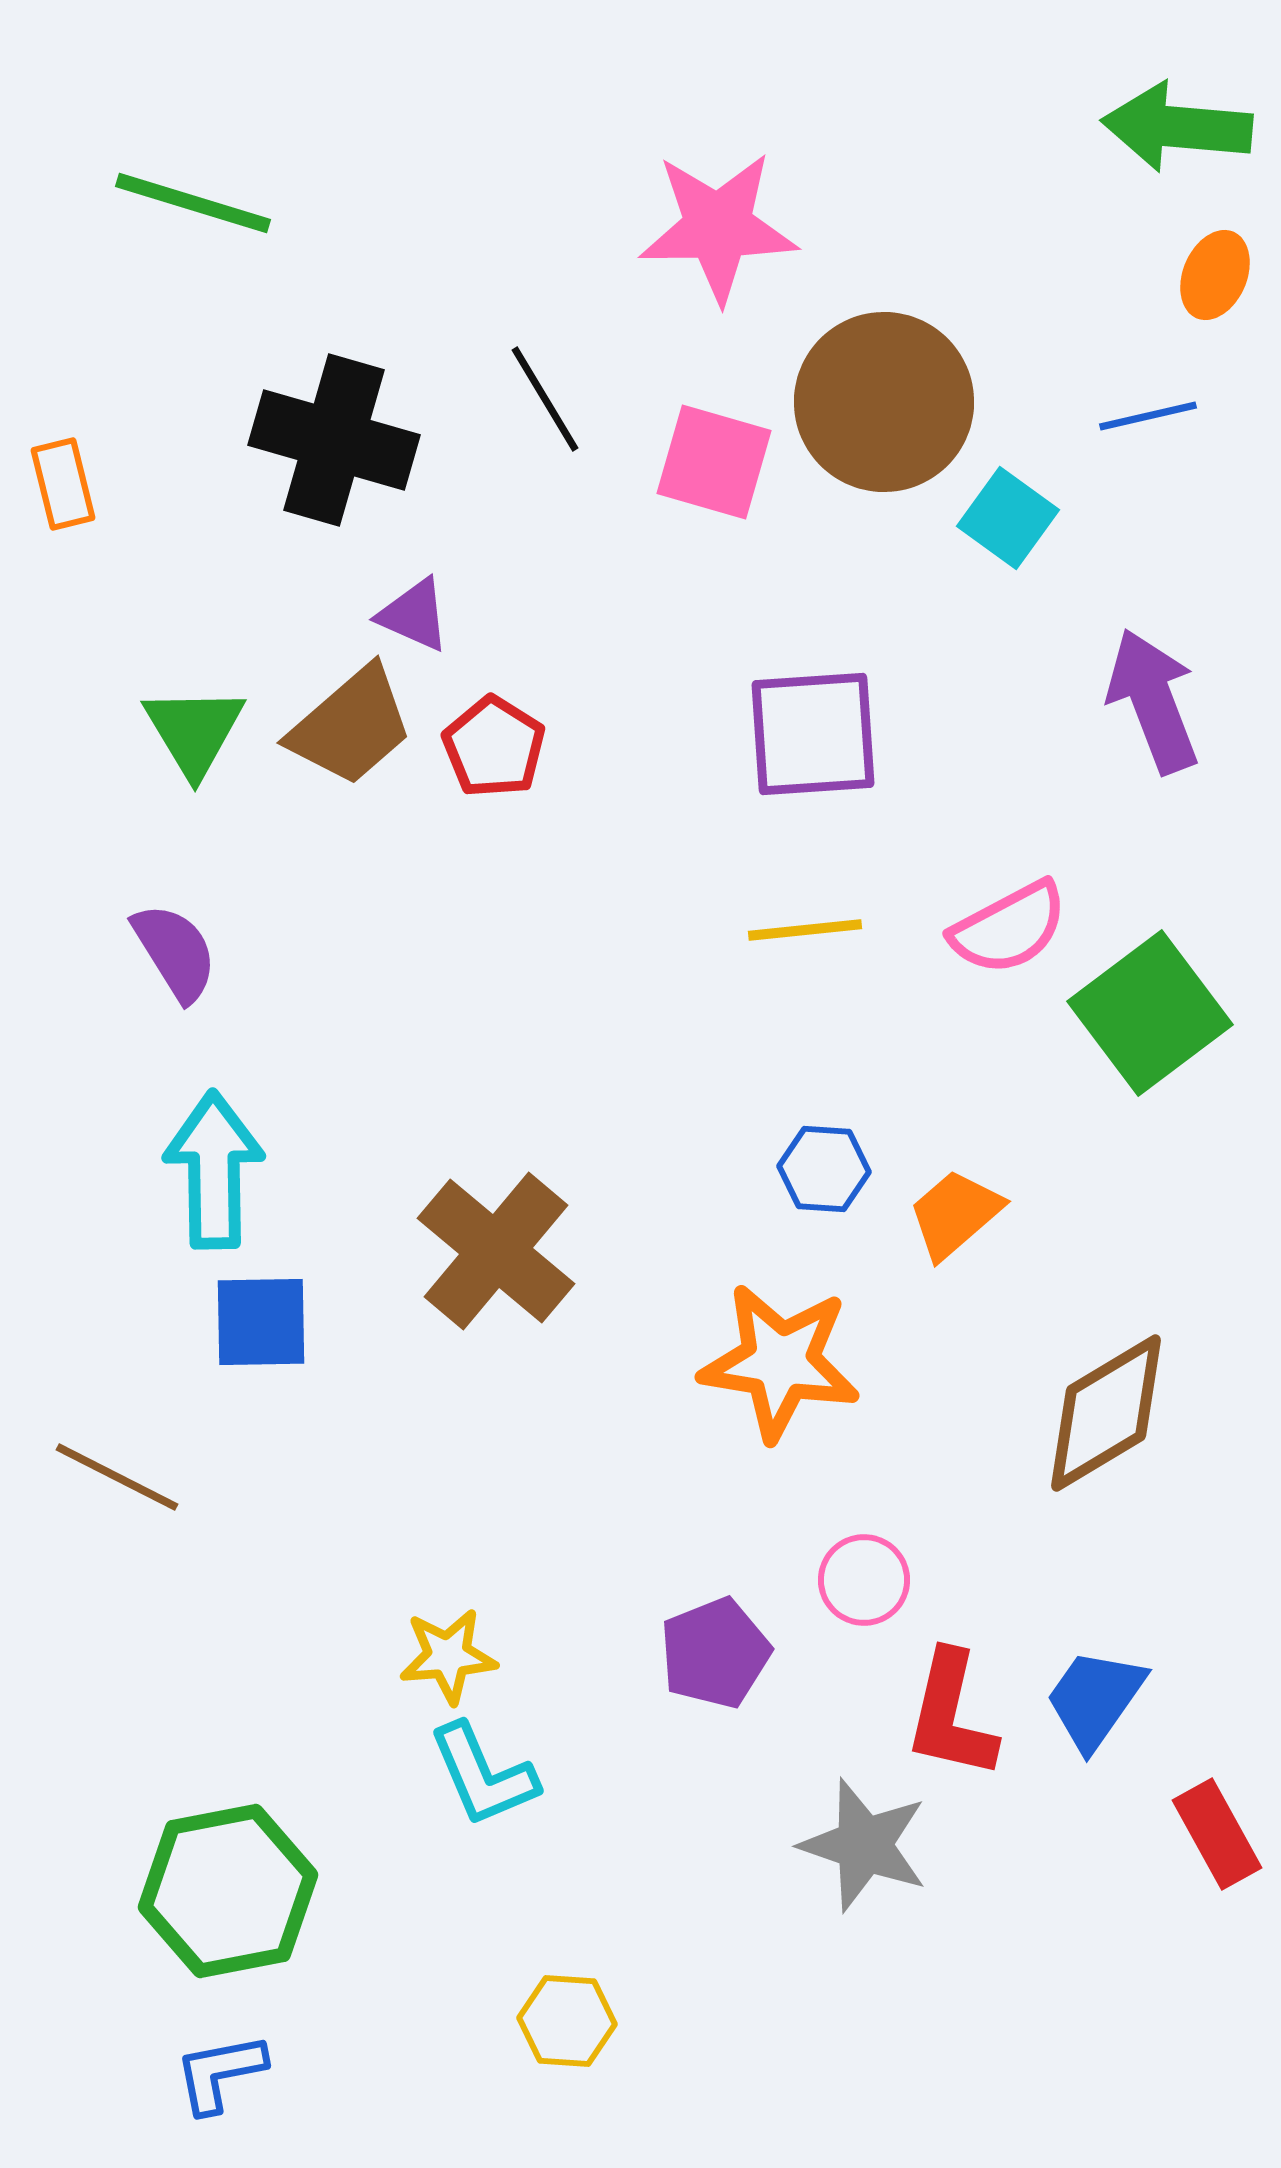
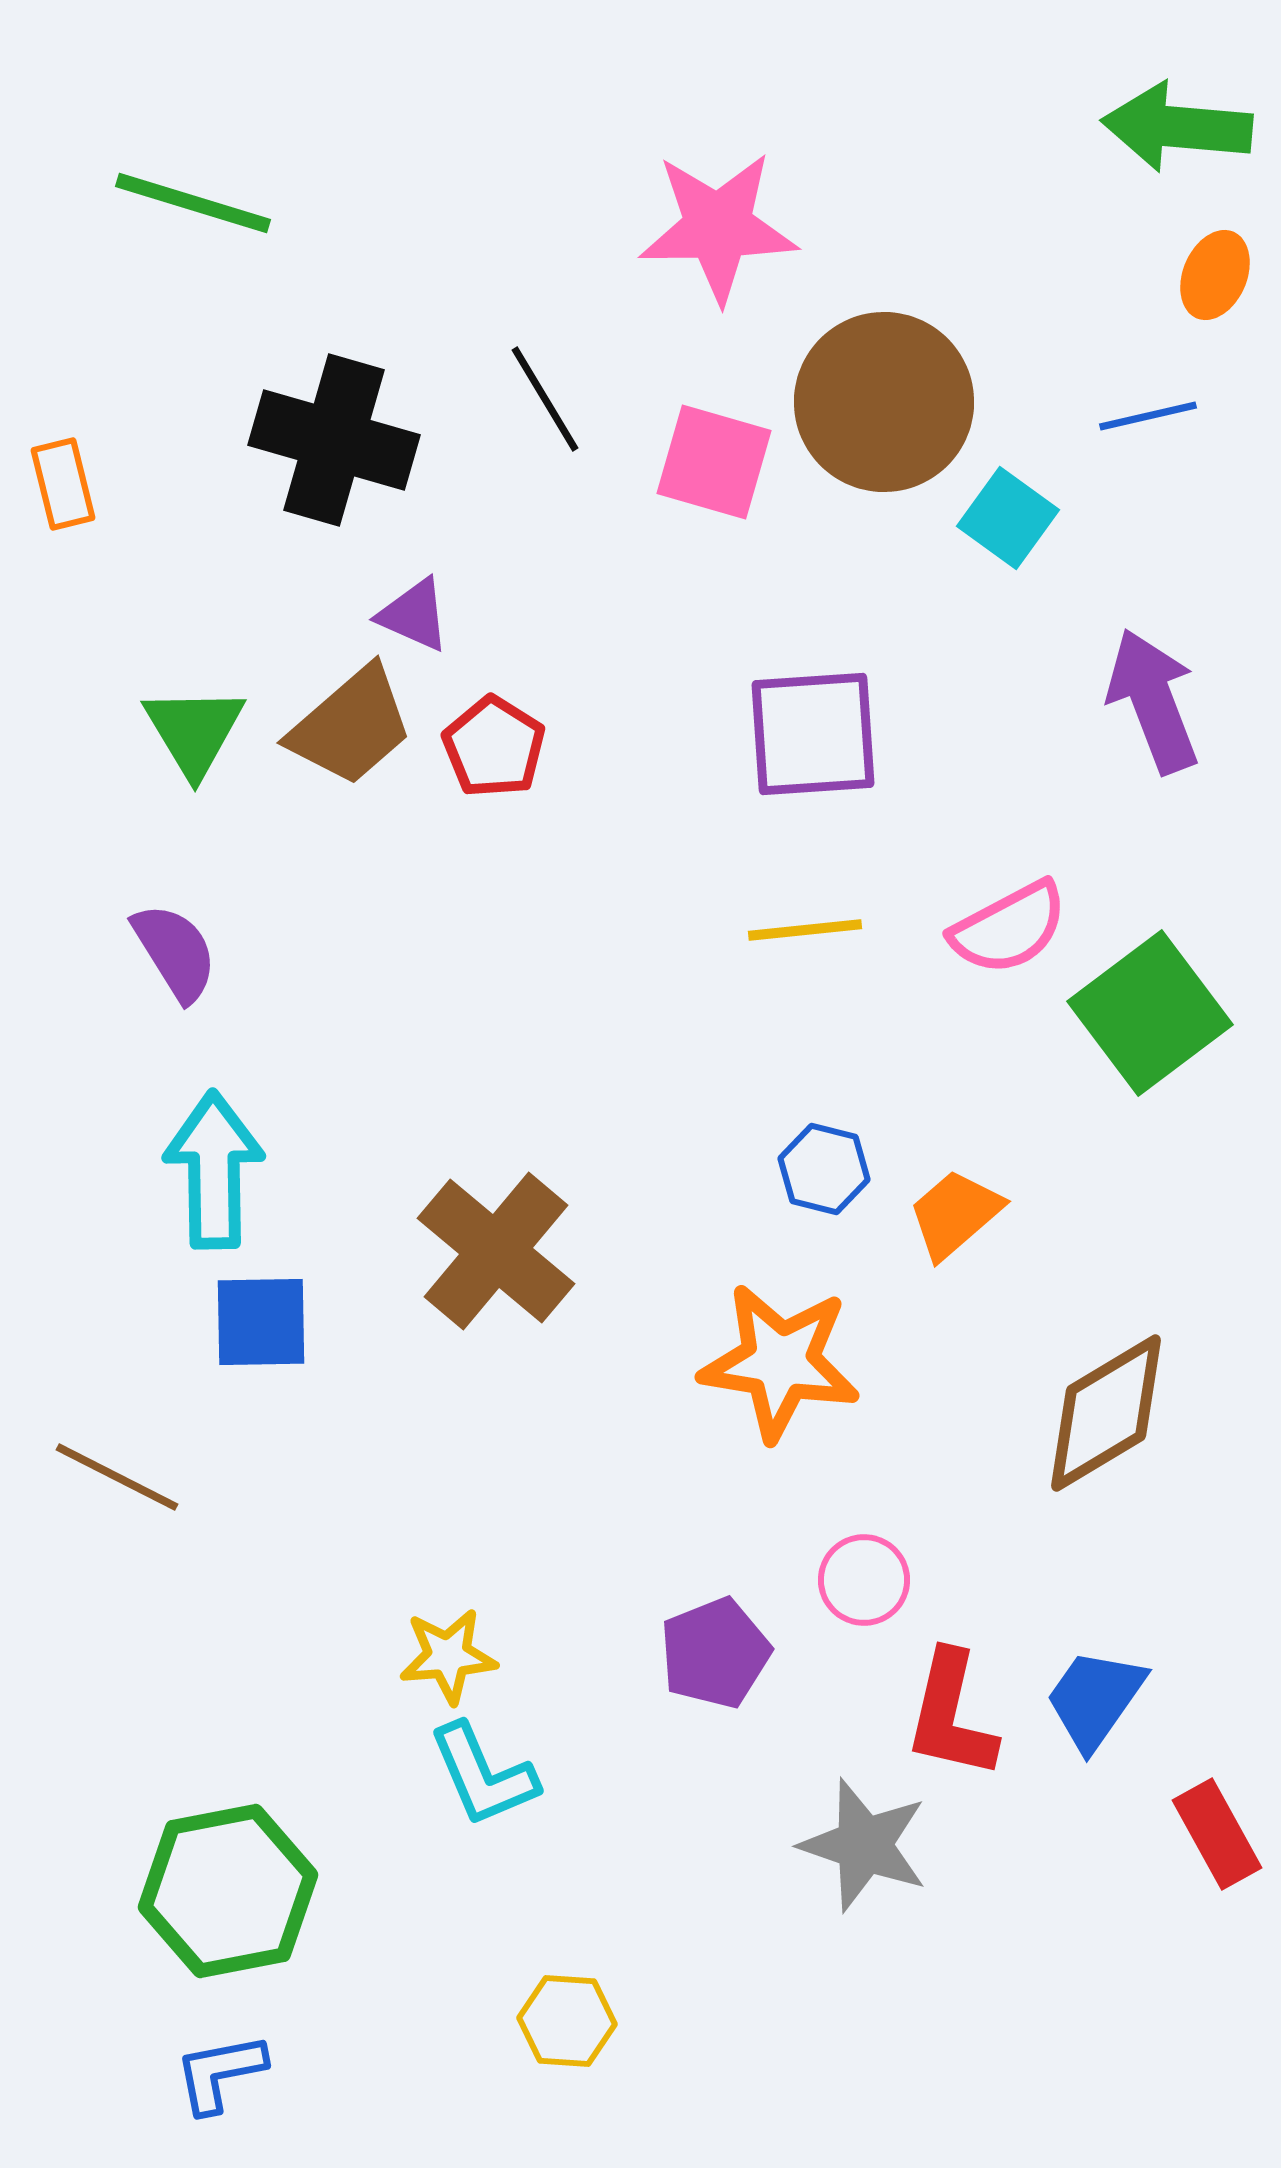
blue hexagon: rotated 10 degrees clockwise
